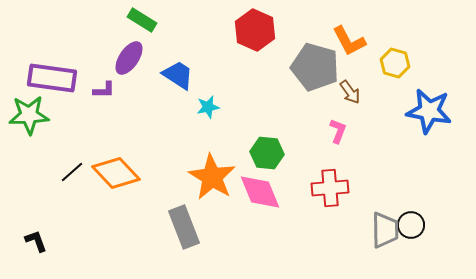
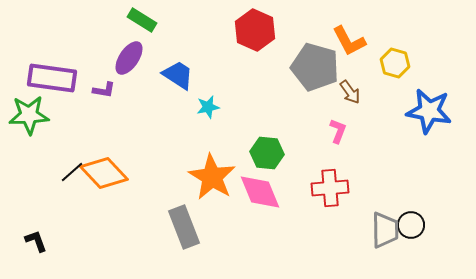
purple L-shape: rotated 10 degrees clockwise
orange diamond: moved 12 px left
